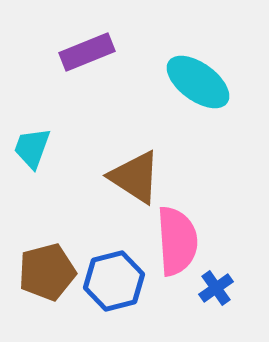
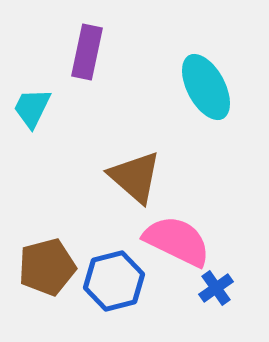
purple rectangle: rotated 56 degrees counterclockwise
cyan ellipse: moved 8 px right, 5 px down; rotated 26 degrees clockwise
cyan trapezoid: moved 40 px up; rotated 6 degrees clockwise
brown triangle: rotated 8 degrees clockwise
pink semicircle: rotated 60 degrees counterclockwise
brown pentagon: moved 5 px up
